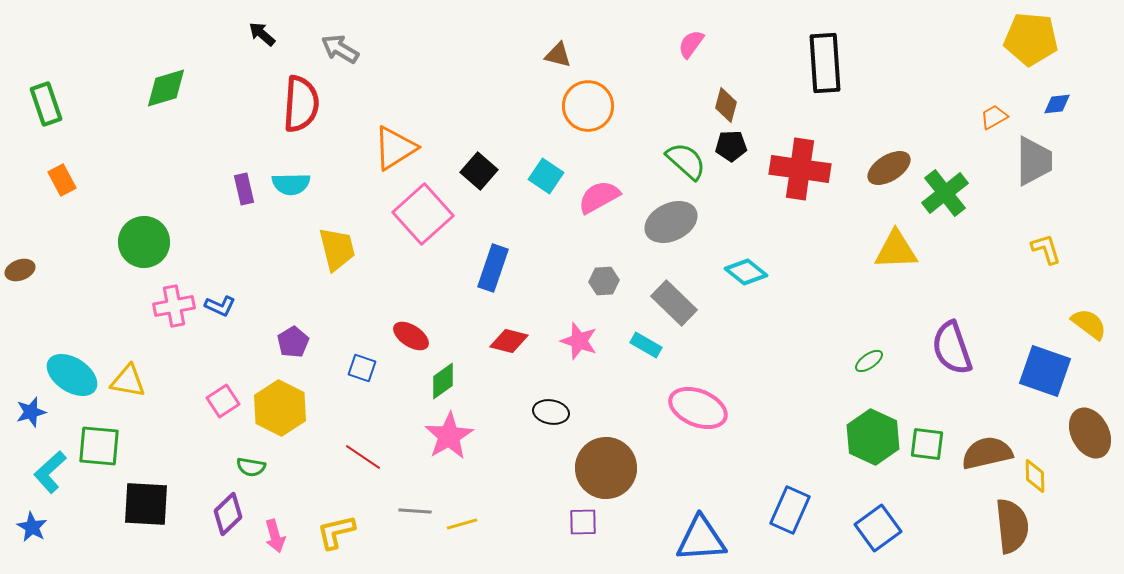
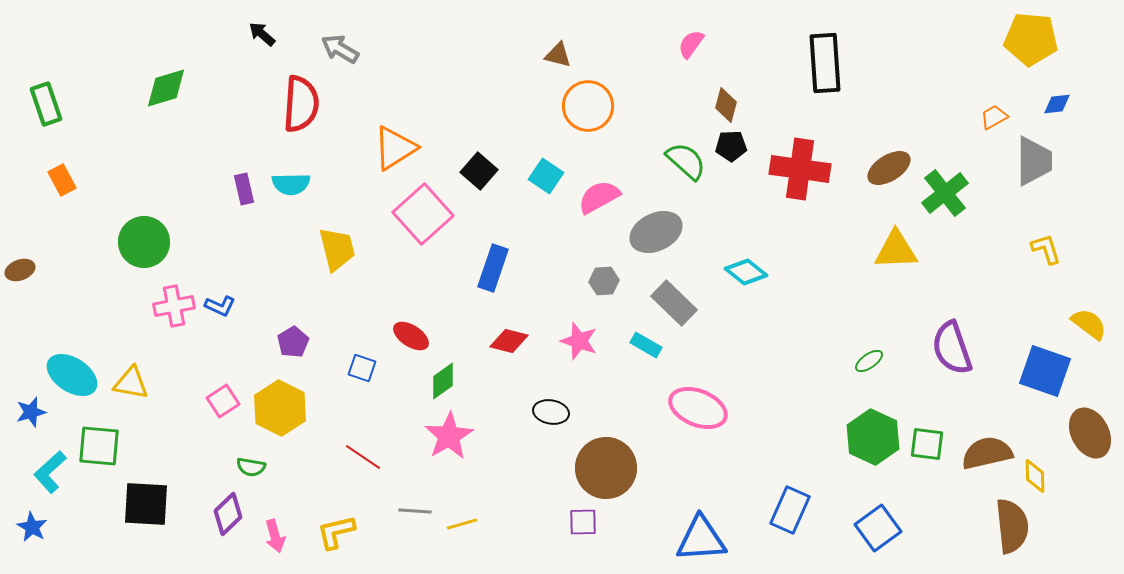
gray ellipse at (671, 222): moved 15 px left, 10 px down
yellow triangle at (128, 381): moved 3 px right, 2 px down
